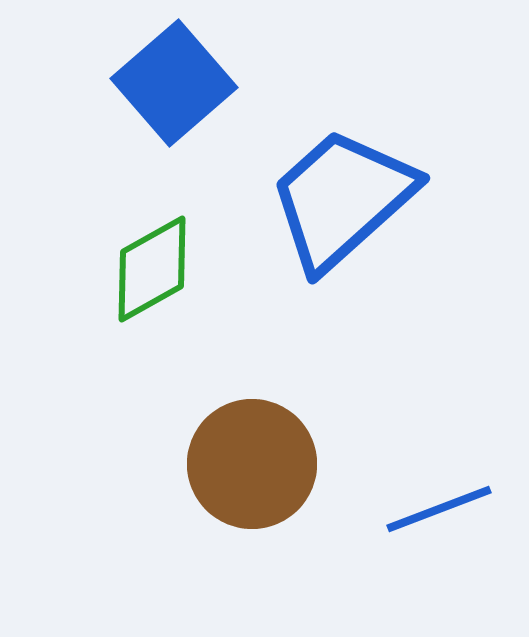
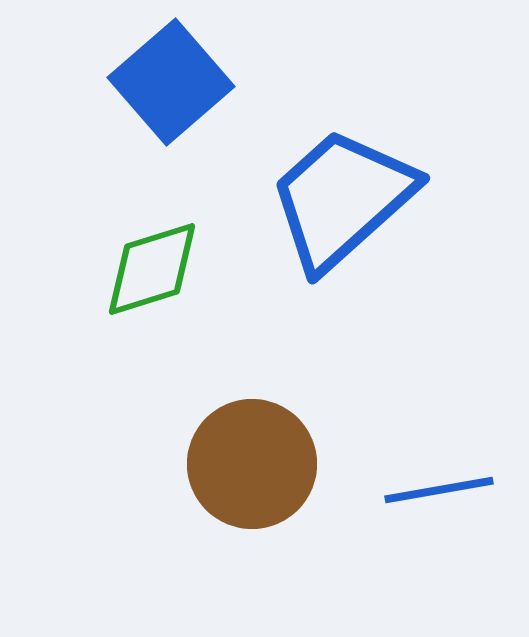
blue square: moved 3 px left, 1 px up
green diamond: rotated 12 degrees clockwise
blue line: moved 19 px up; rotated 11 degrees clockwise
